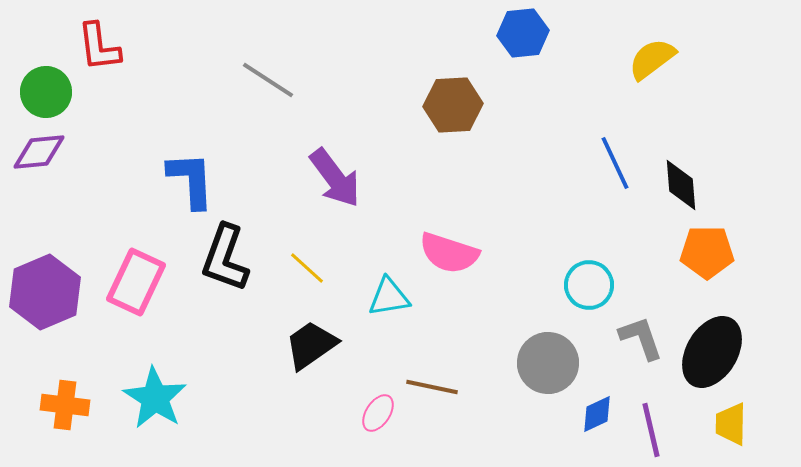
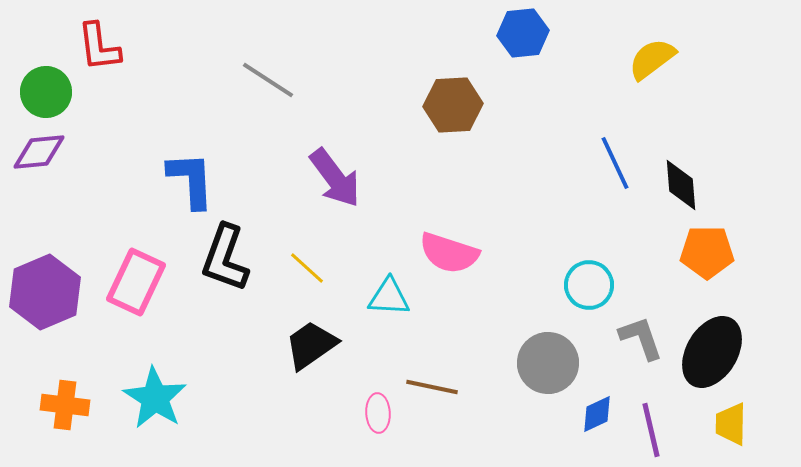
cyan triangle: rotated 12 degrees clockwise
pink ellipse: rotated 36 degrees counterclockwise
